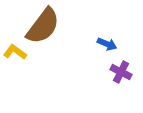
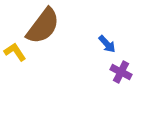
blue arrow: rotated 24 degrees clockwise
yellow L-shape: rotated 20 degrees clockwise
